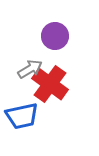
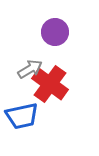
purple circle: moved 4 px up
